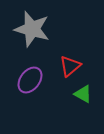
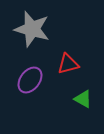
red triangle: moved 2 px left, 2 px up; rotated 25 degrees clockwise
green triangle: moved 5 px down
